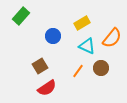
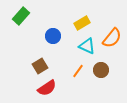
brown circle: moved 2 px down
